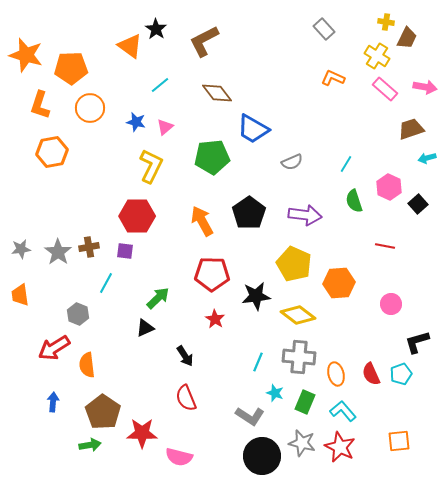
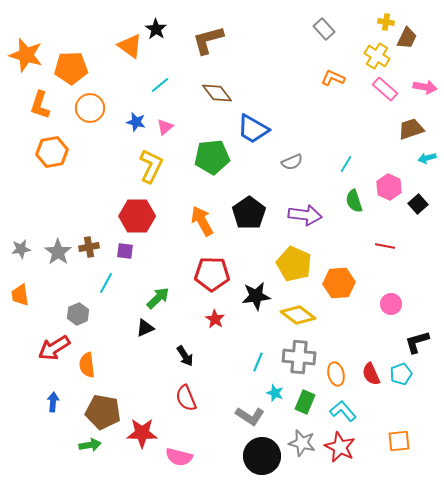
brown L-shape at (204, 41): moved 4 px right, 1 px up; rotated 12 degrees clockwise
gray hexagon at (78, 314): rotated 15 degrees clockwise
brown pentagon at (103, 412): rotated 24 degrees counterclockwise
